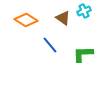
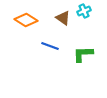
blue line: moved 1 px down; rotated 30 degrees counterclockwise
